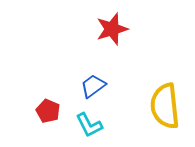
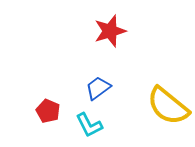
red star: moved 2 px left, 2 px down
blue trapezoid: moved 5 px right, 2 px down
yellow semicircle: moved 3 px right; rotated 45 degrees counterclockwise
